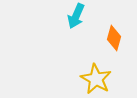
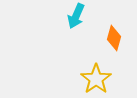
yellow star: rotated 8 degrees clockwise
